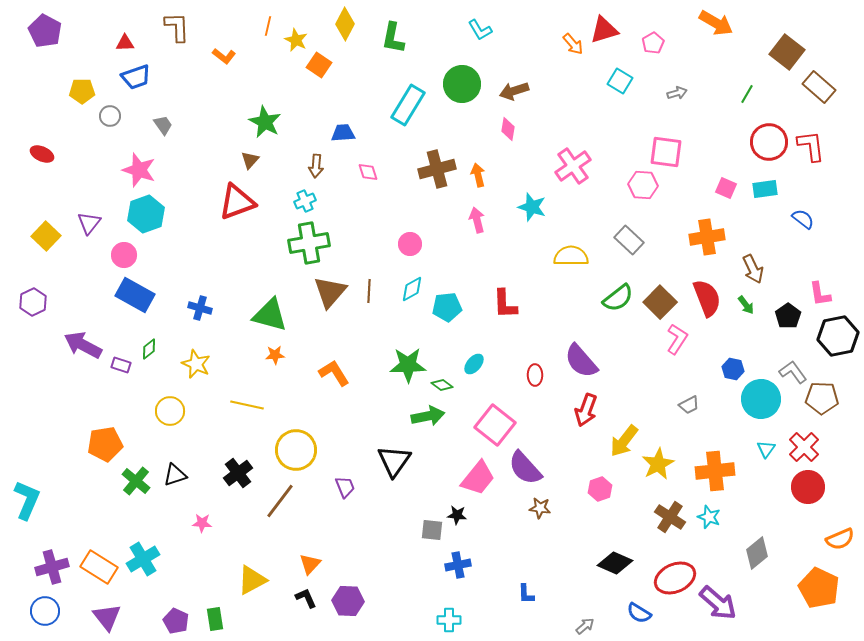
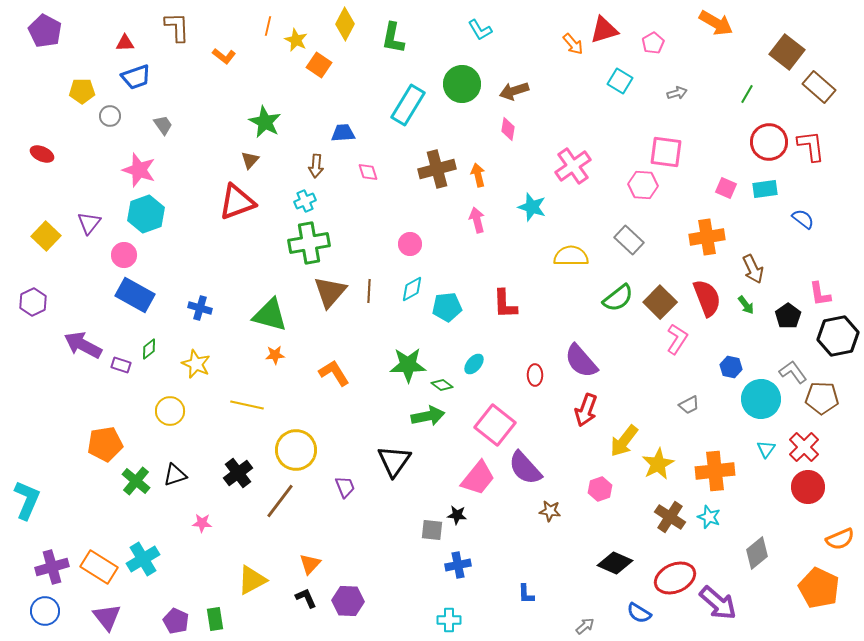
blue hexagon at (733, 369): moved 2 px left, 2 px up
brown star at (540, 508): moved 10 px right, 3 px down
